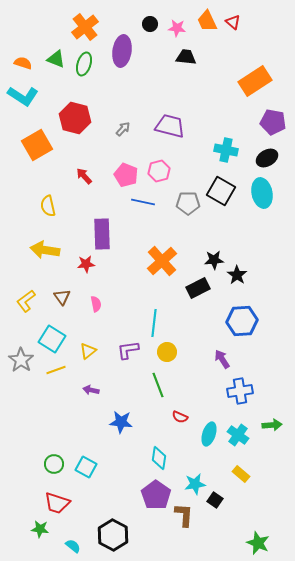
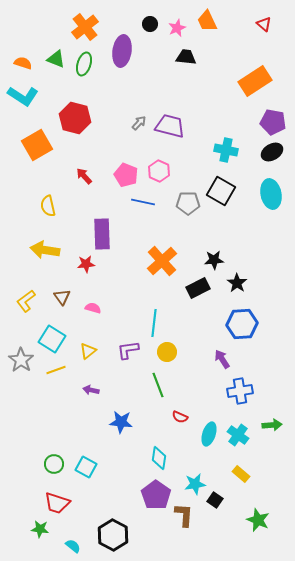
red triangle at (233, 22): moved 31 px right, 2 px down
pink star at (177, 28): rotated 30 degrees counterclockwise
gray arrow at (123, 129): moved 16 px right, 6 px up
black ellipse at (267, 158): moved 5 px right, 6 px up
pink hexagon at (159, 171): rotated 20 degrees counterclockwise
cyan ellipse at (262, 193): moved 9 px right, 1 px down
black star at (237, 275): moved 8 px down
pink semicircle at (96, 304): moved 3 px left, 4 px down; rotated 63 degrees counterclockwise
blue hexagon at (242, 321): moved 3 px down
green star at (258, 543): moved 23 px up
